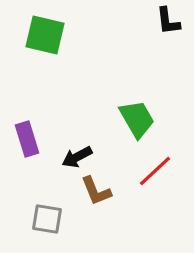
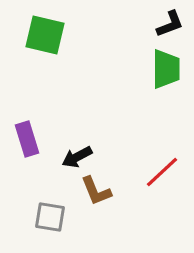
black L-shape: moved 2 px right, 3 px down; rotated 104 degrees counterclockwise
green trapezoid: moved 29 px right, 50 px up; rotated 30 degrees clockwise
red line: moved 7 px right, 1 px down
gray square: moved 3 px right, 2 px up
